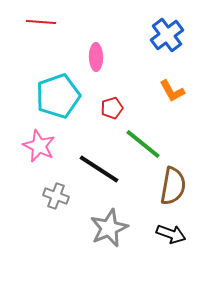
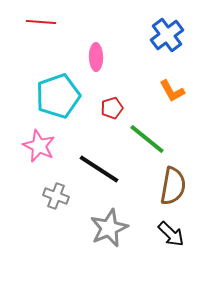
green line: moved 4 px right, 5 px up
black arrow: rotated 24 degrees clockwise
